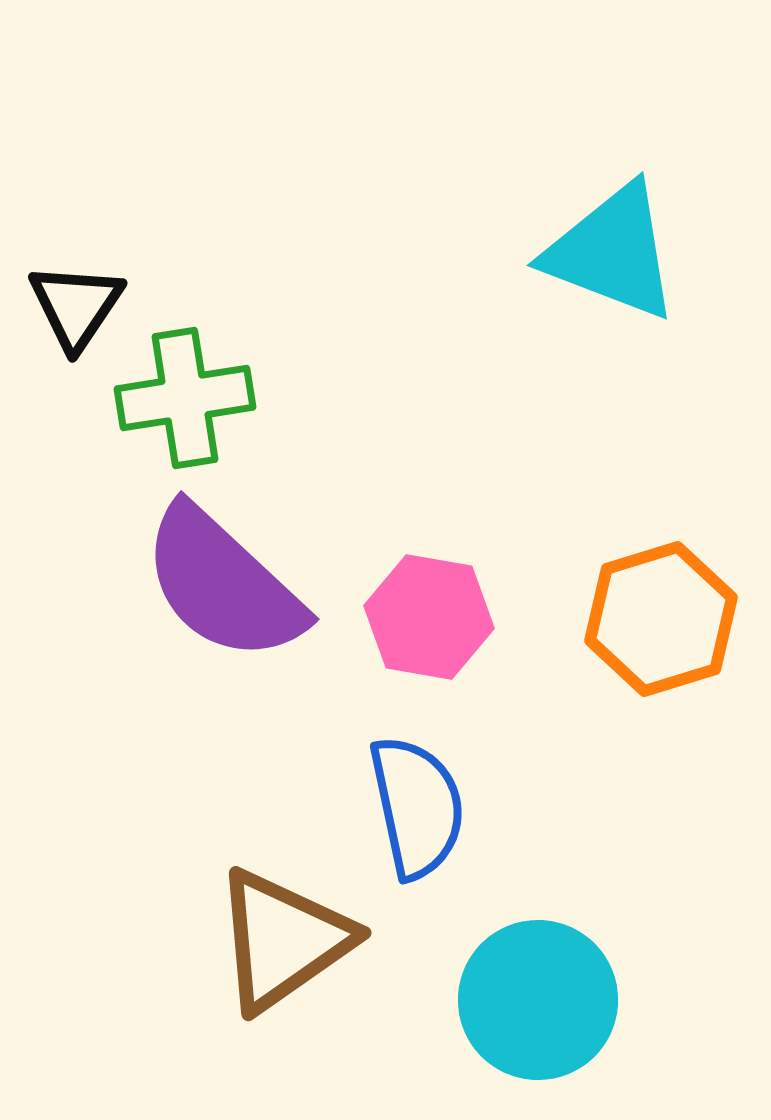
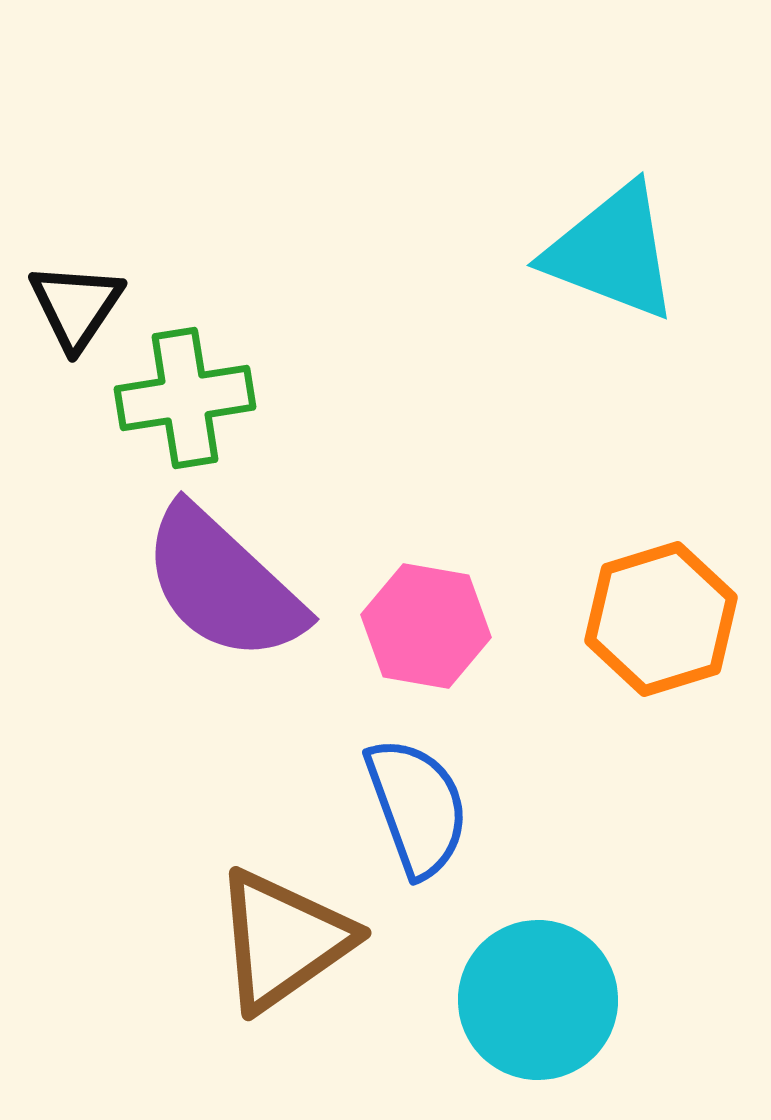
pink hexagon: moved 3 px left, 9 px down
blue semicircle: rotated 8 degrees counterclockwise
